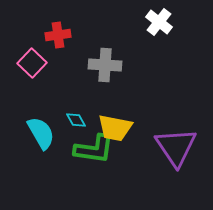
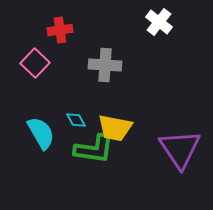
red cross: moved 2 px right, 5 px up
pink square: moved 3 px right
purple triangle: moved 4 px right, 2 px down
